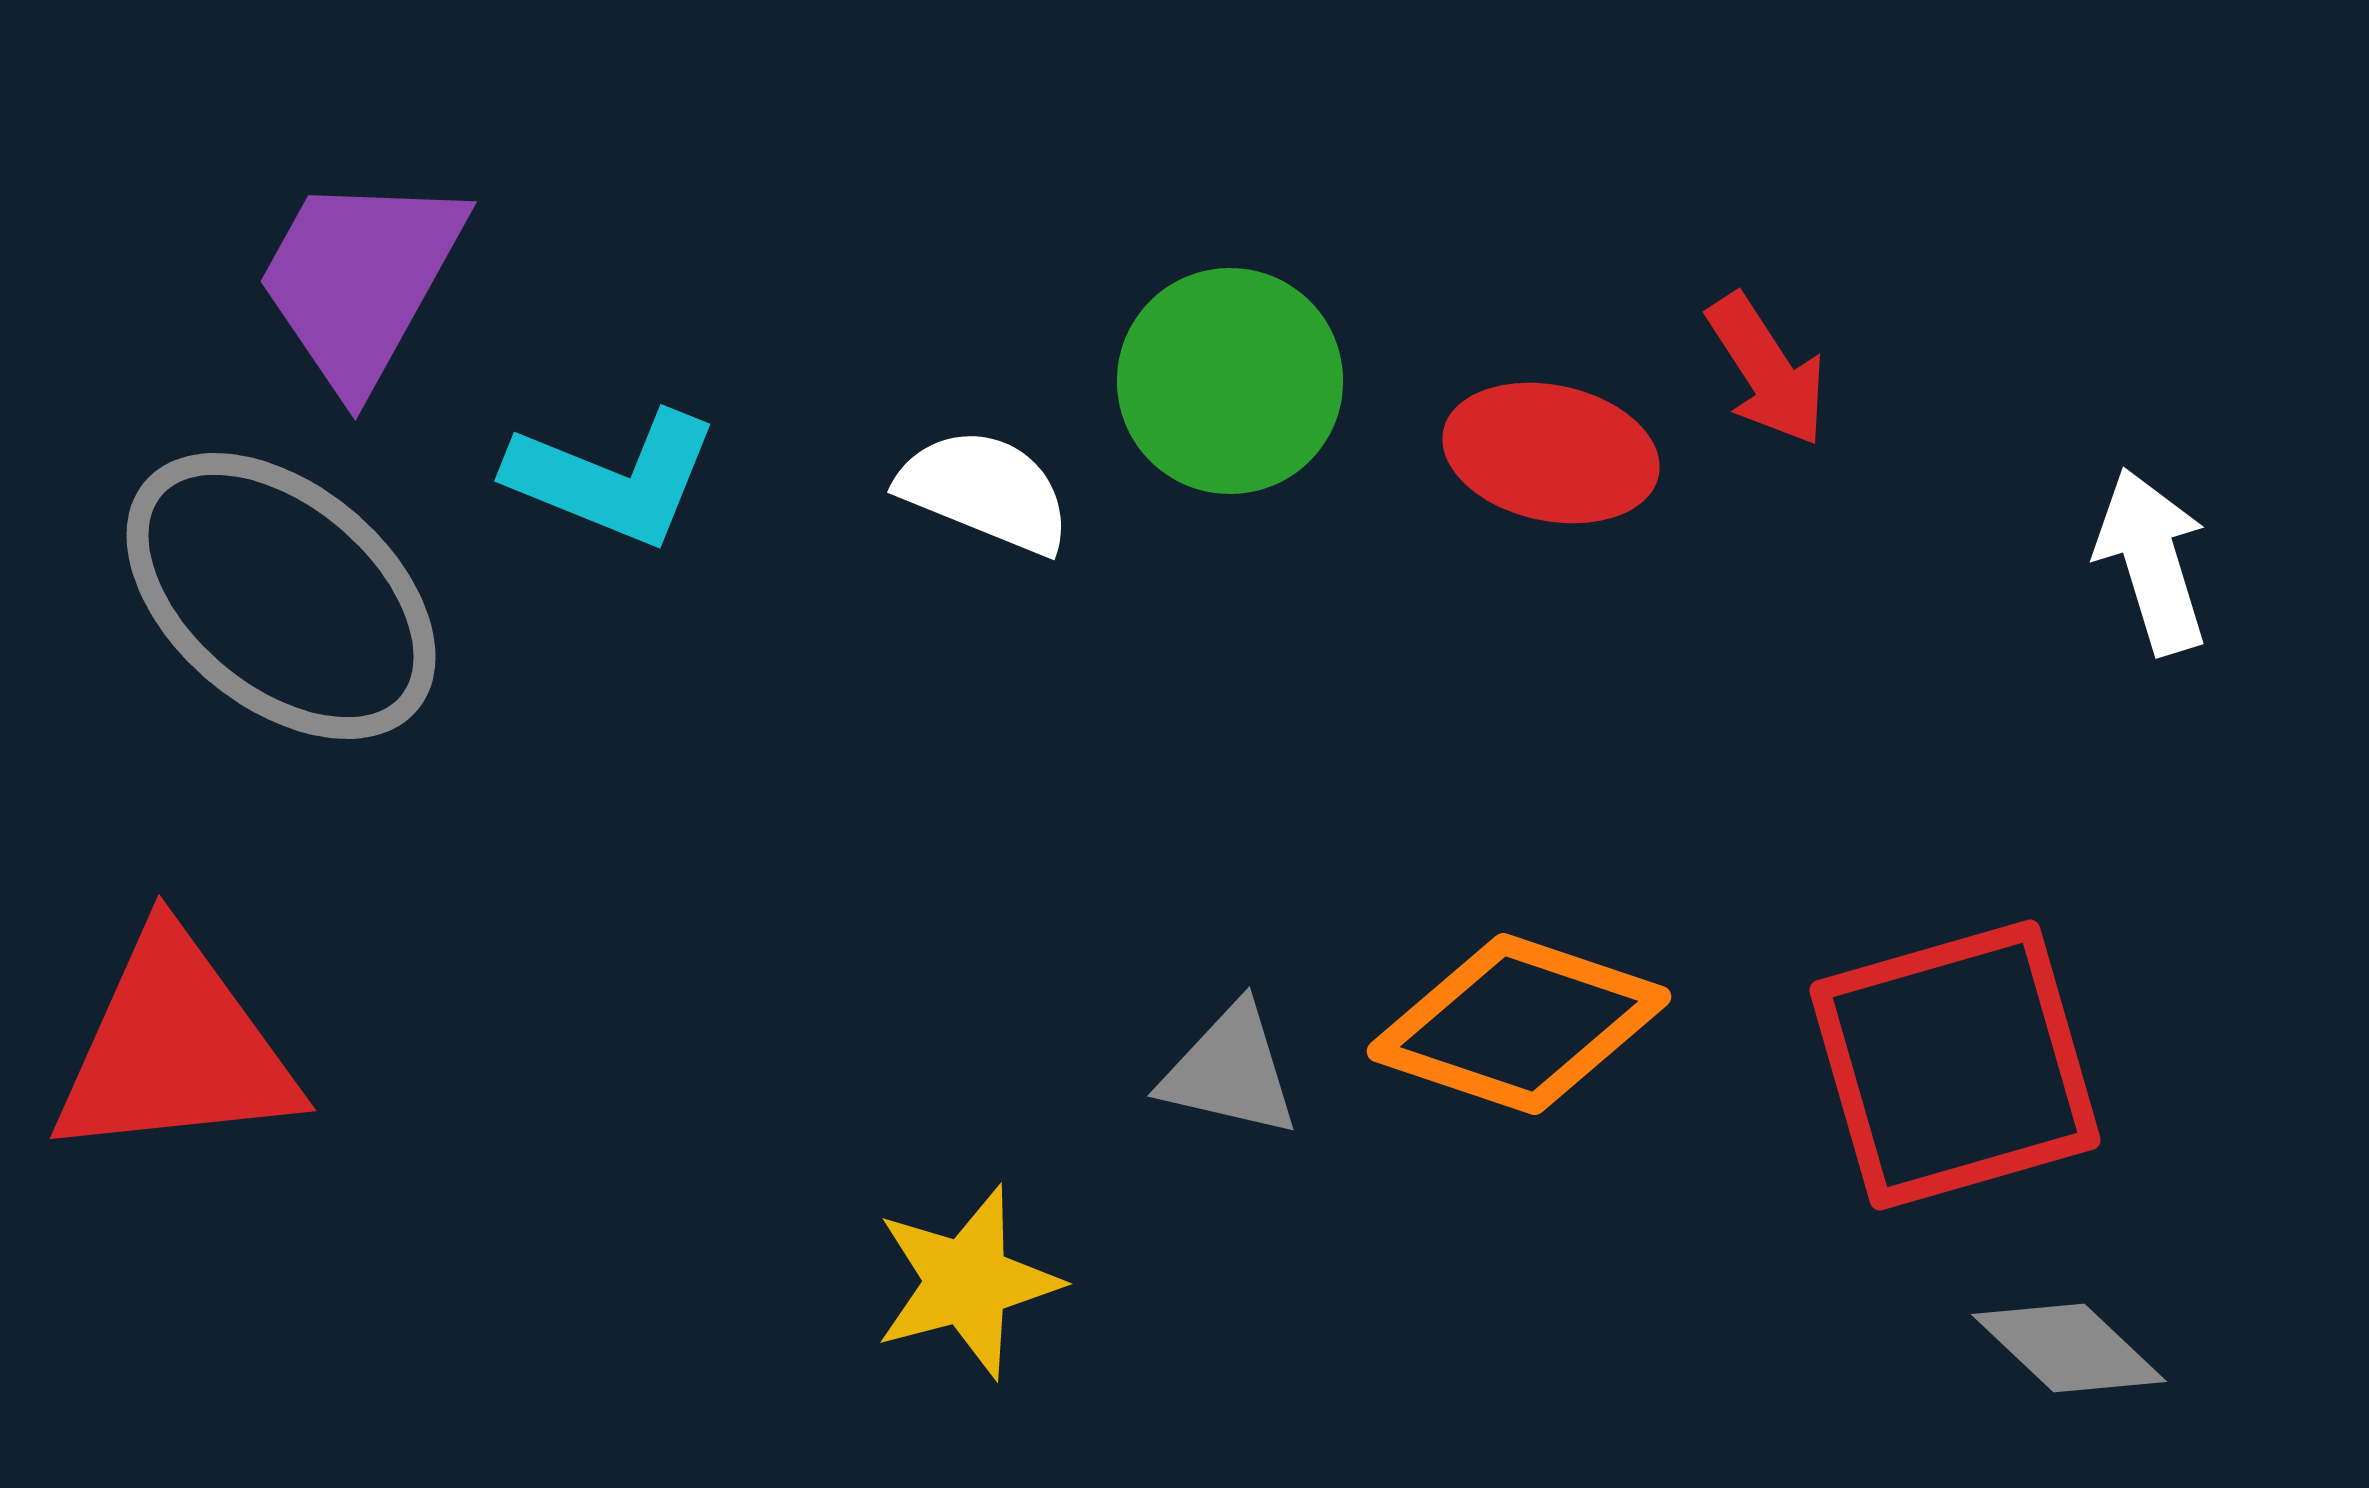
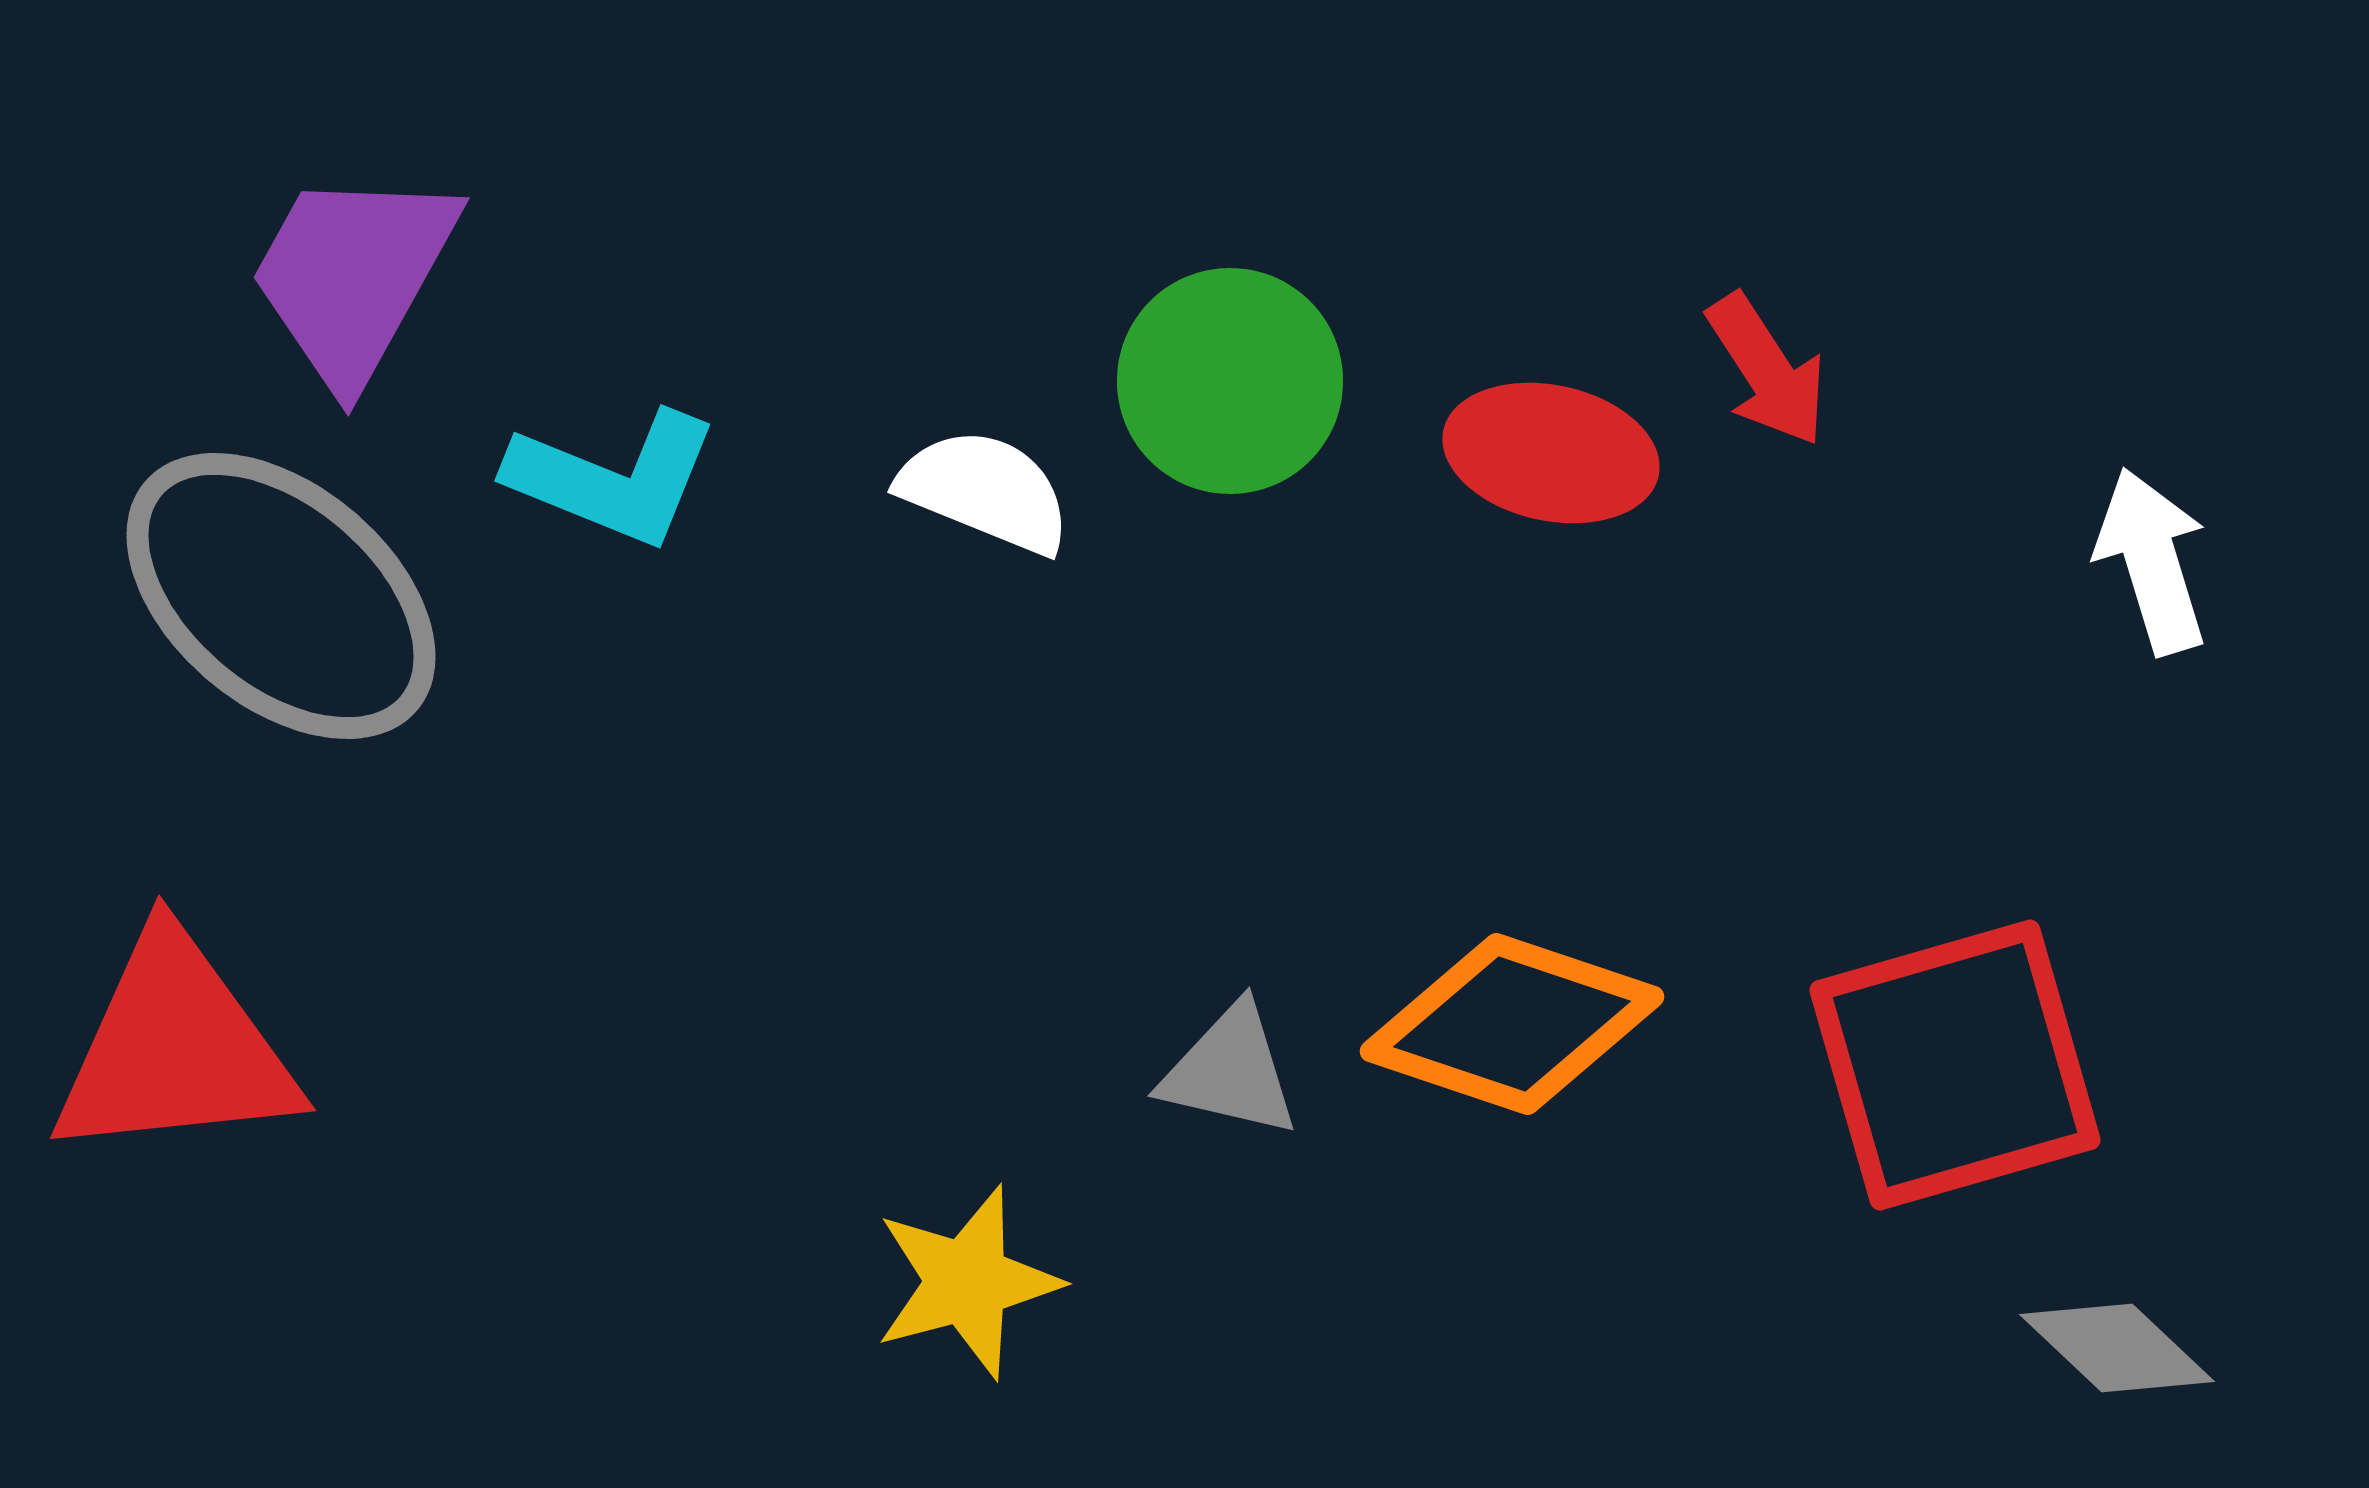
purple trapezoid: moved 7 px left, 4 px up
orange diamond: moved 7 px left
gray diamond: moved 48 px right
